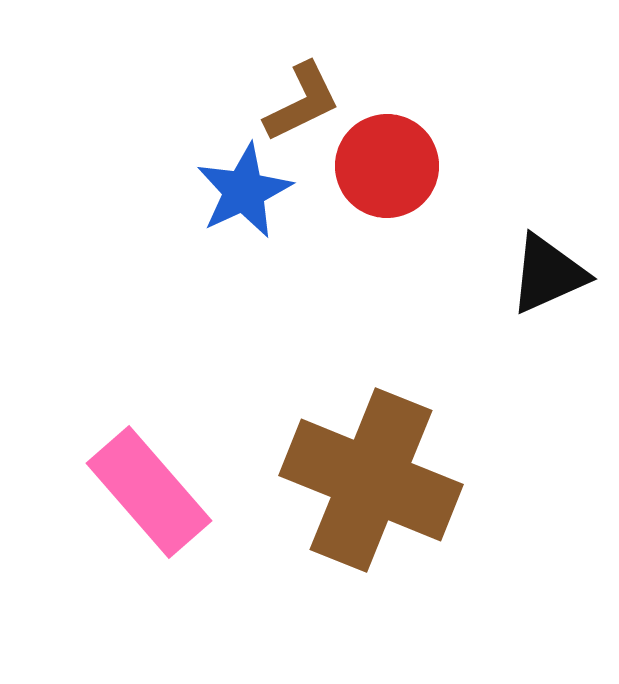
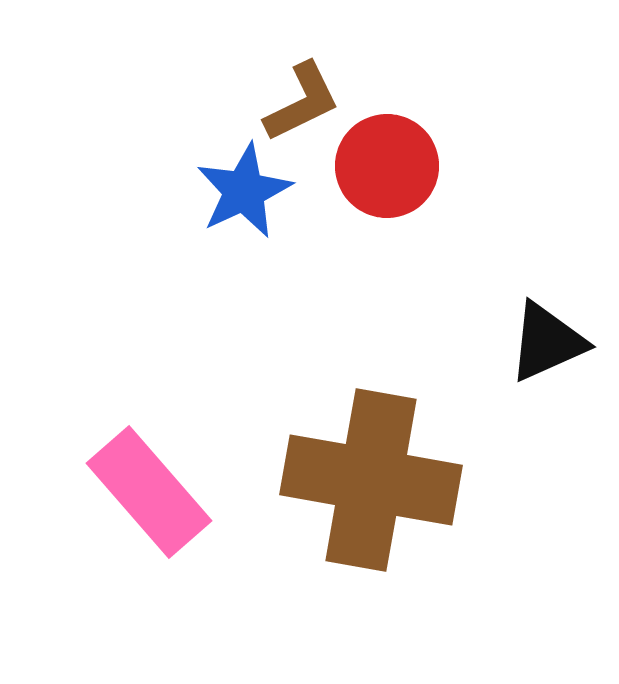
black triangle: moved 1 px left, 68 px down
brown cross: rotated 12 degrees counterclockwise
